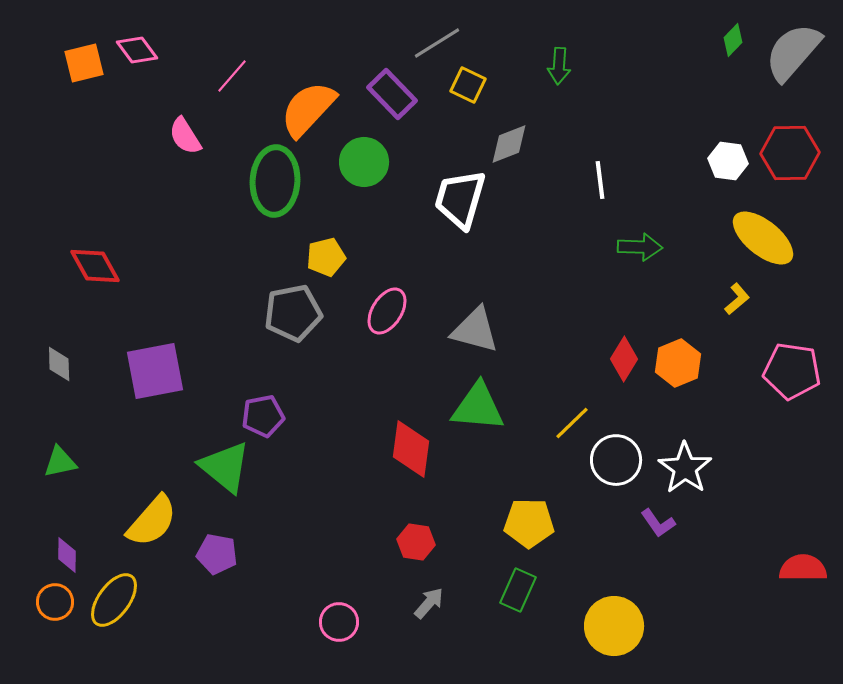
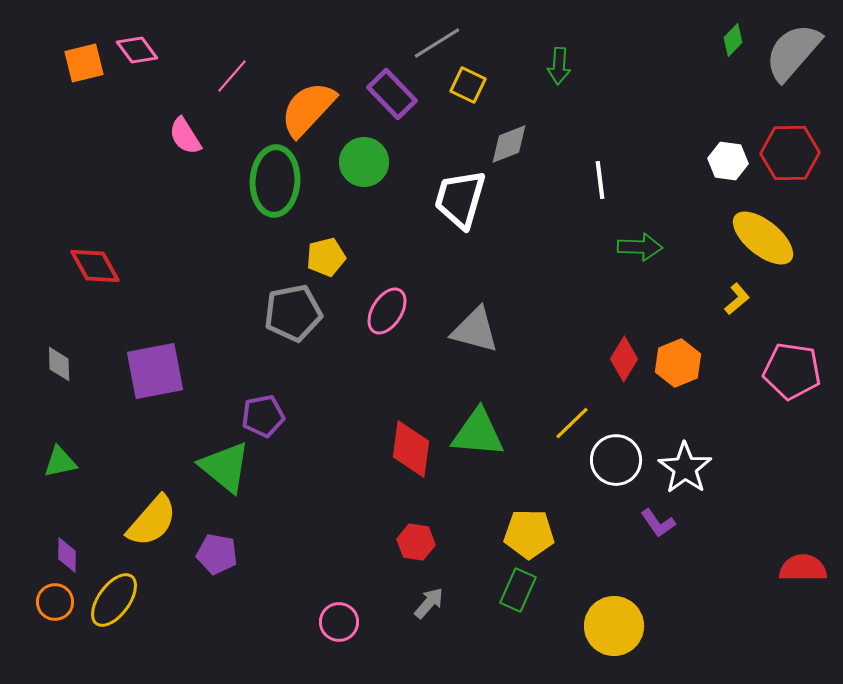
green triangle at (478, 407): moved 26 px down
yellow pentagon at (529, 523): moved 11 px down
